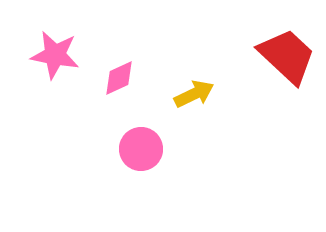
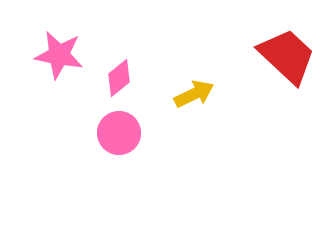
pink star: moved 4 px right
pink diamond: rotated 15 degrees counterclockwise
pink circle: moved 22 px left, 16 px up
